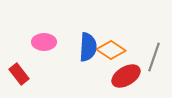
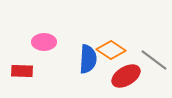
blue semicircle: moved 12 px down
gray line: moved 3 px down; rotated 72 degrees counterclockwise
red rectangle: moved 3 px right, 3 px up; rotated 50 degrees counterclockwise
